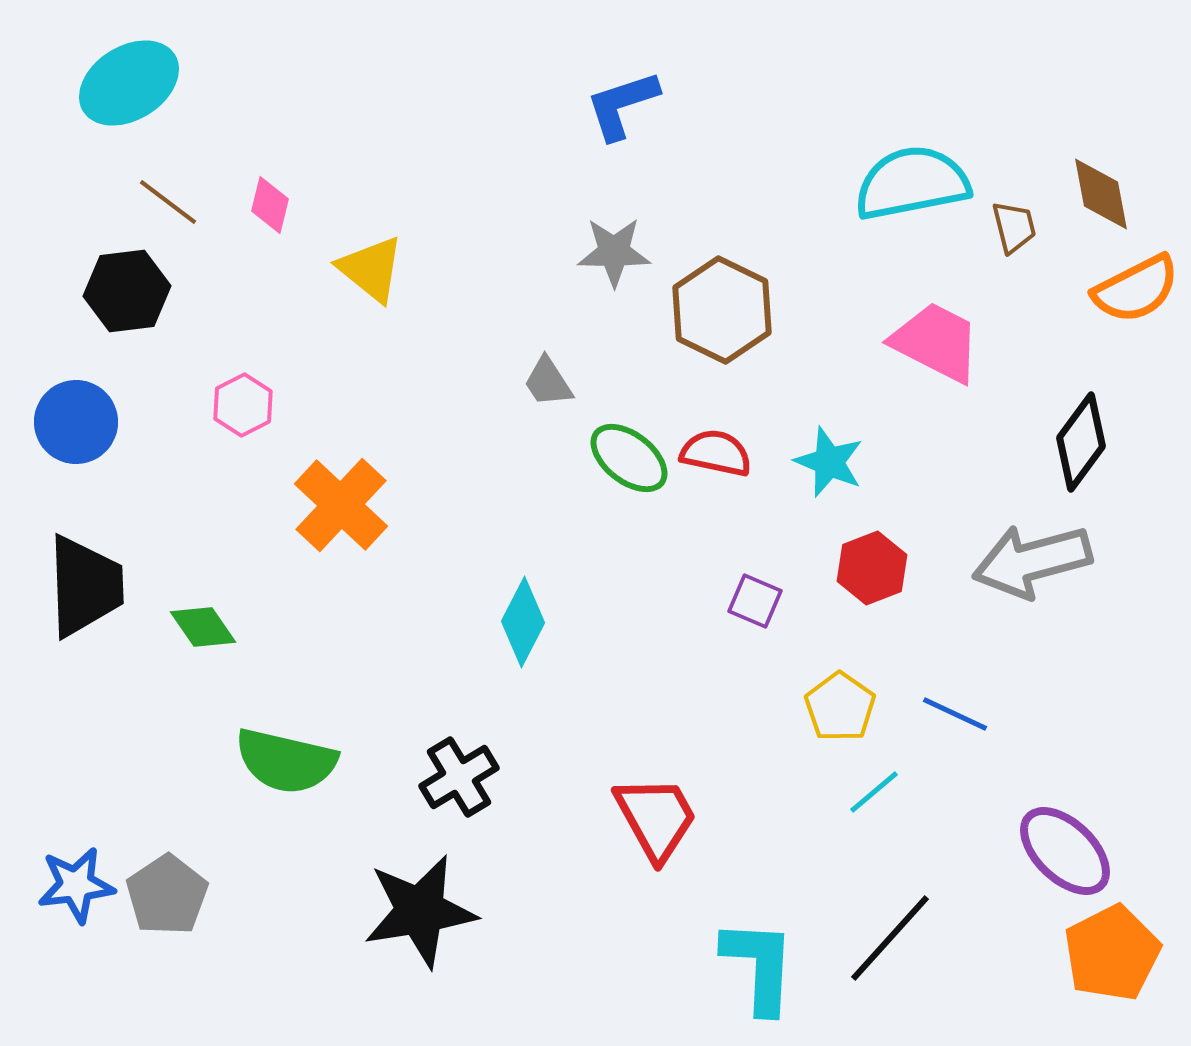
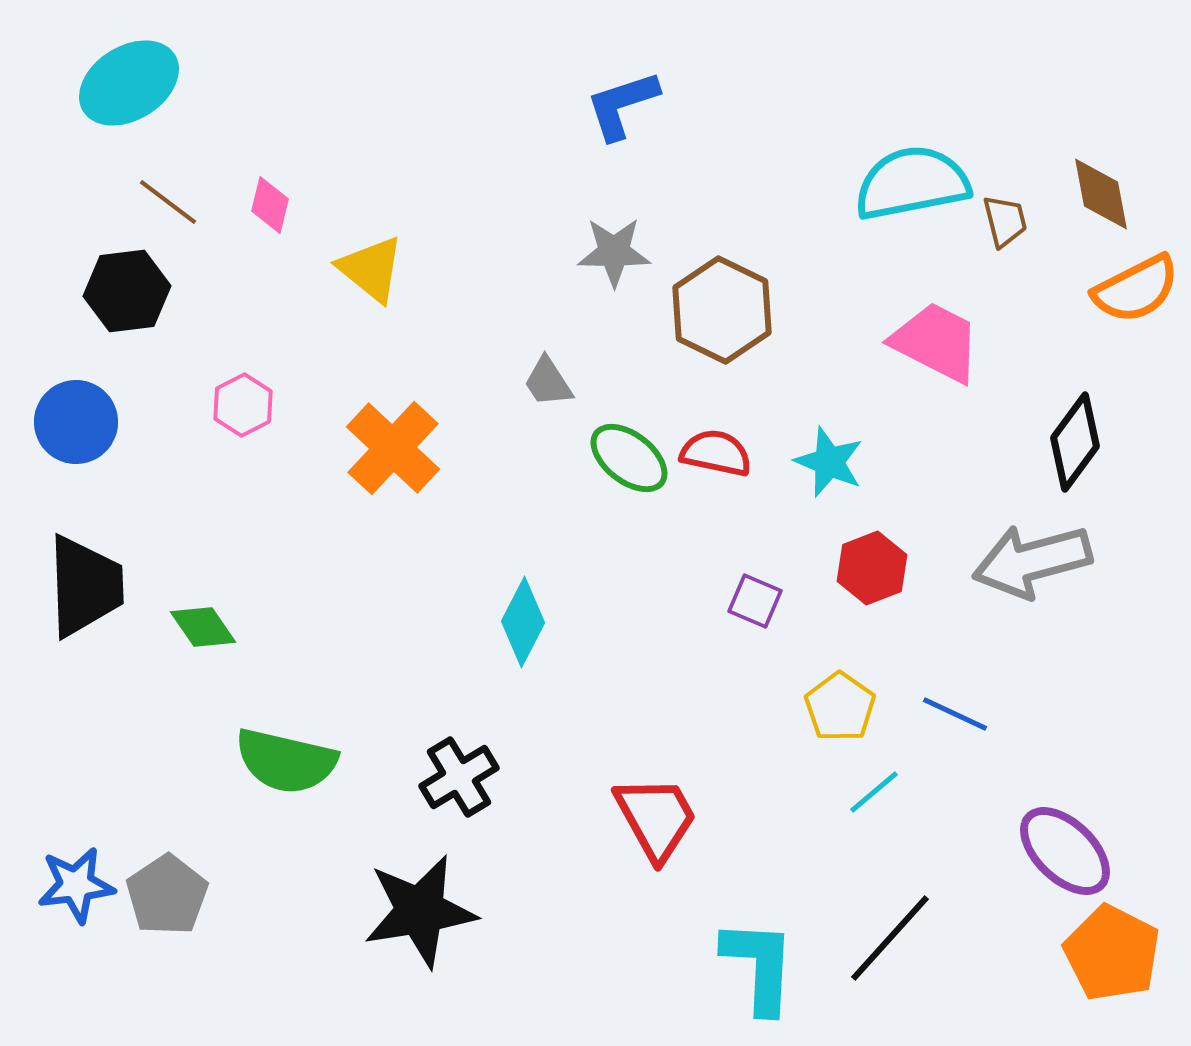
brown trapezoid: moved 9 px left, 6 px up
black diamond: moved 6 px left
orange cross: moved 52 px right, 57 px up
orange pentagon: rotated 18 degrees counterclockwise
